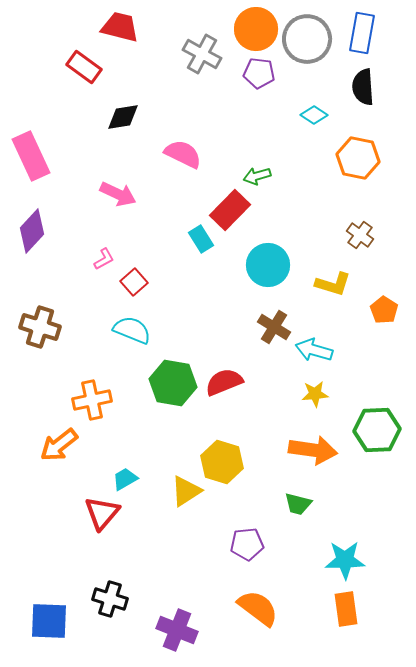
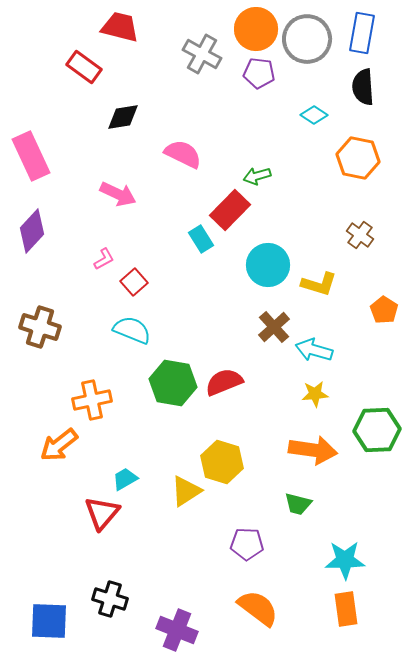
yellow L-shape at (333, 284): moved 14 px left
brown cross at (274, 327): rotated 16 degrees clockwise
purple pentagon at (247, 544): rotated 8 degrees clockwise
